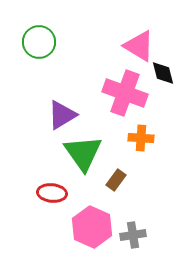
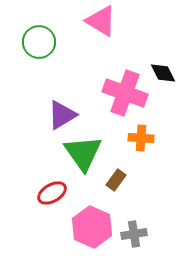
pink triangle: moved 38 px left, 25 px up
black diamond: rotated 12 degrees counterclockwise
red ellipse: rotated 36 degrees counterclockwise
gray cross: moved 1 px right, 1 px up
